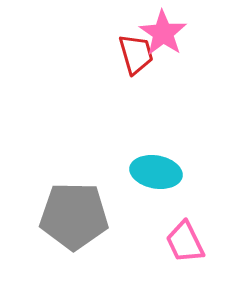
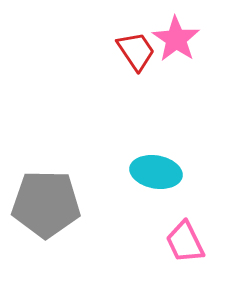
pink star: moved 13 px right, 6 px down
red trapezoid: moved 3 px up; rotated 18 degrees counterclockwise
gray pentagon: moved 28 px left, 12 px up
